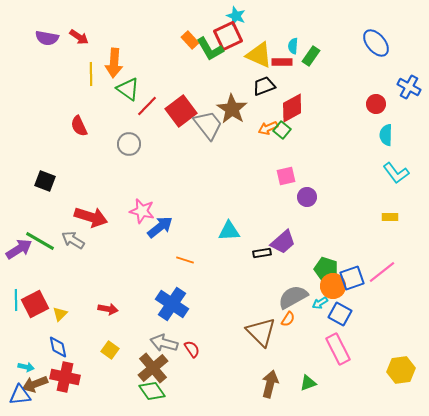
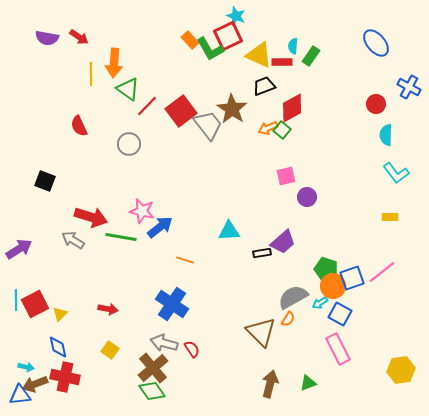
green line at (40, 241): moved 81 px right, 4 px up; rotated 20 degrees counterclockwise
